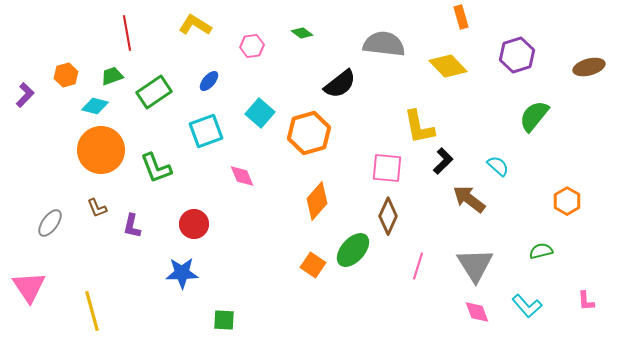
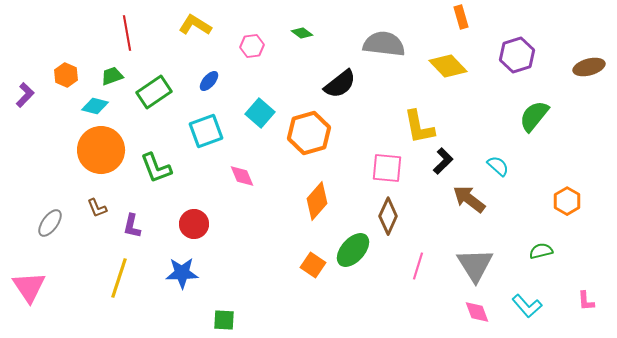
orange hexagon at (66, 75): rotated 20 degrees counterclockwise
yellow line at (92, 311): moved 27 px right, 33 px up; rotated 33 degrees clockwise
